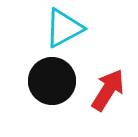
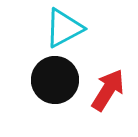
black circle: moved 3 px right, 1 px up
